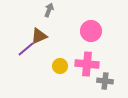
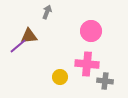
gray arrow: moved 2 px left, 2 px down
brown triangle: moved 10 px left; rotated 18 degrees clockwise
purple line: moved 8 px left, 3 px up
yellow circle: moved 11 px down
